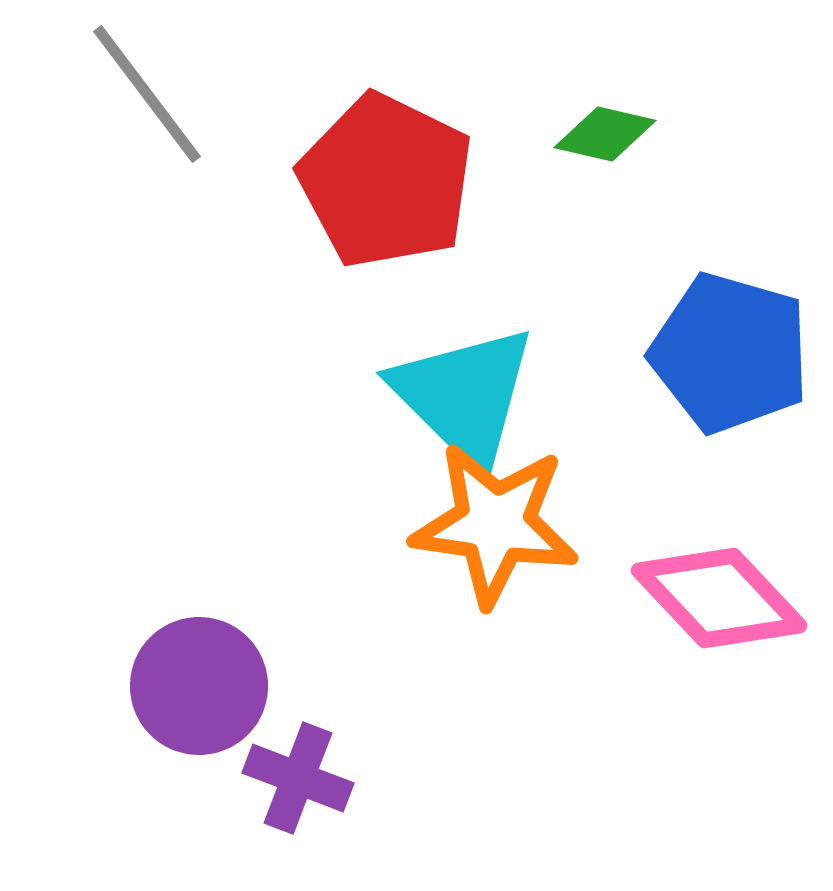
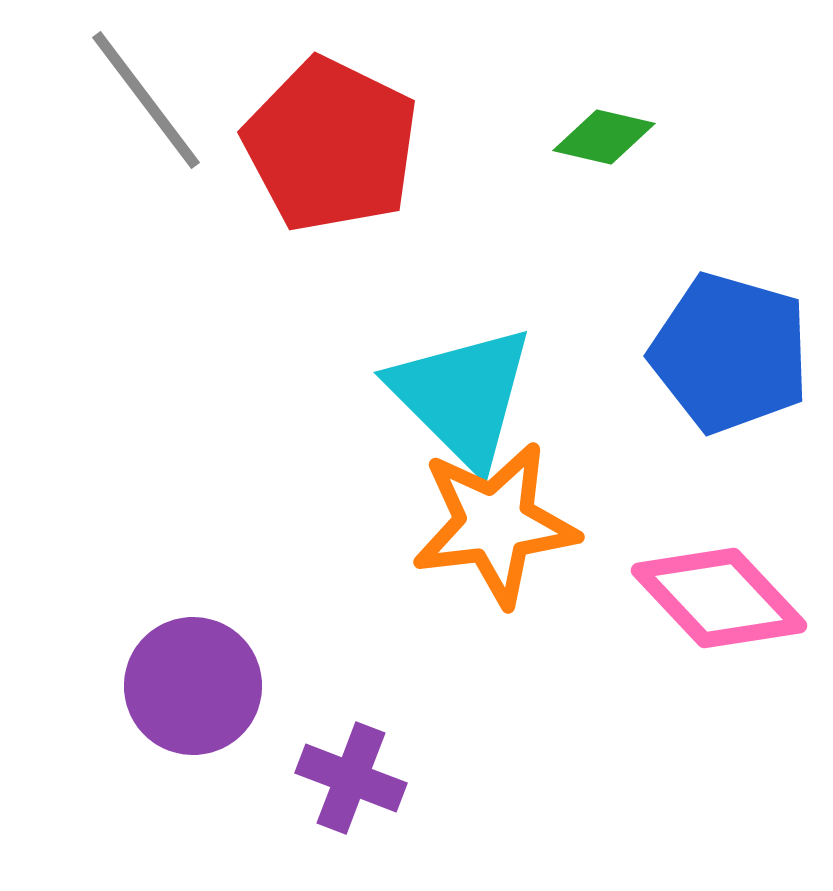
gray line: moved 1 px left, 6 px down
green diamond: moved 1 px left, 3 px down
red pentagon: moved 55 px left, 36 px up
cyan triangle: moved 2 px left
orange star: rotated 15 degrees counterclockwise
purple circle: moved 6 px left
purple cross: moved 53 px right
